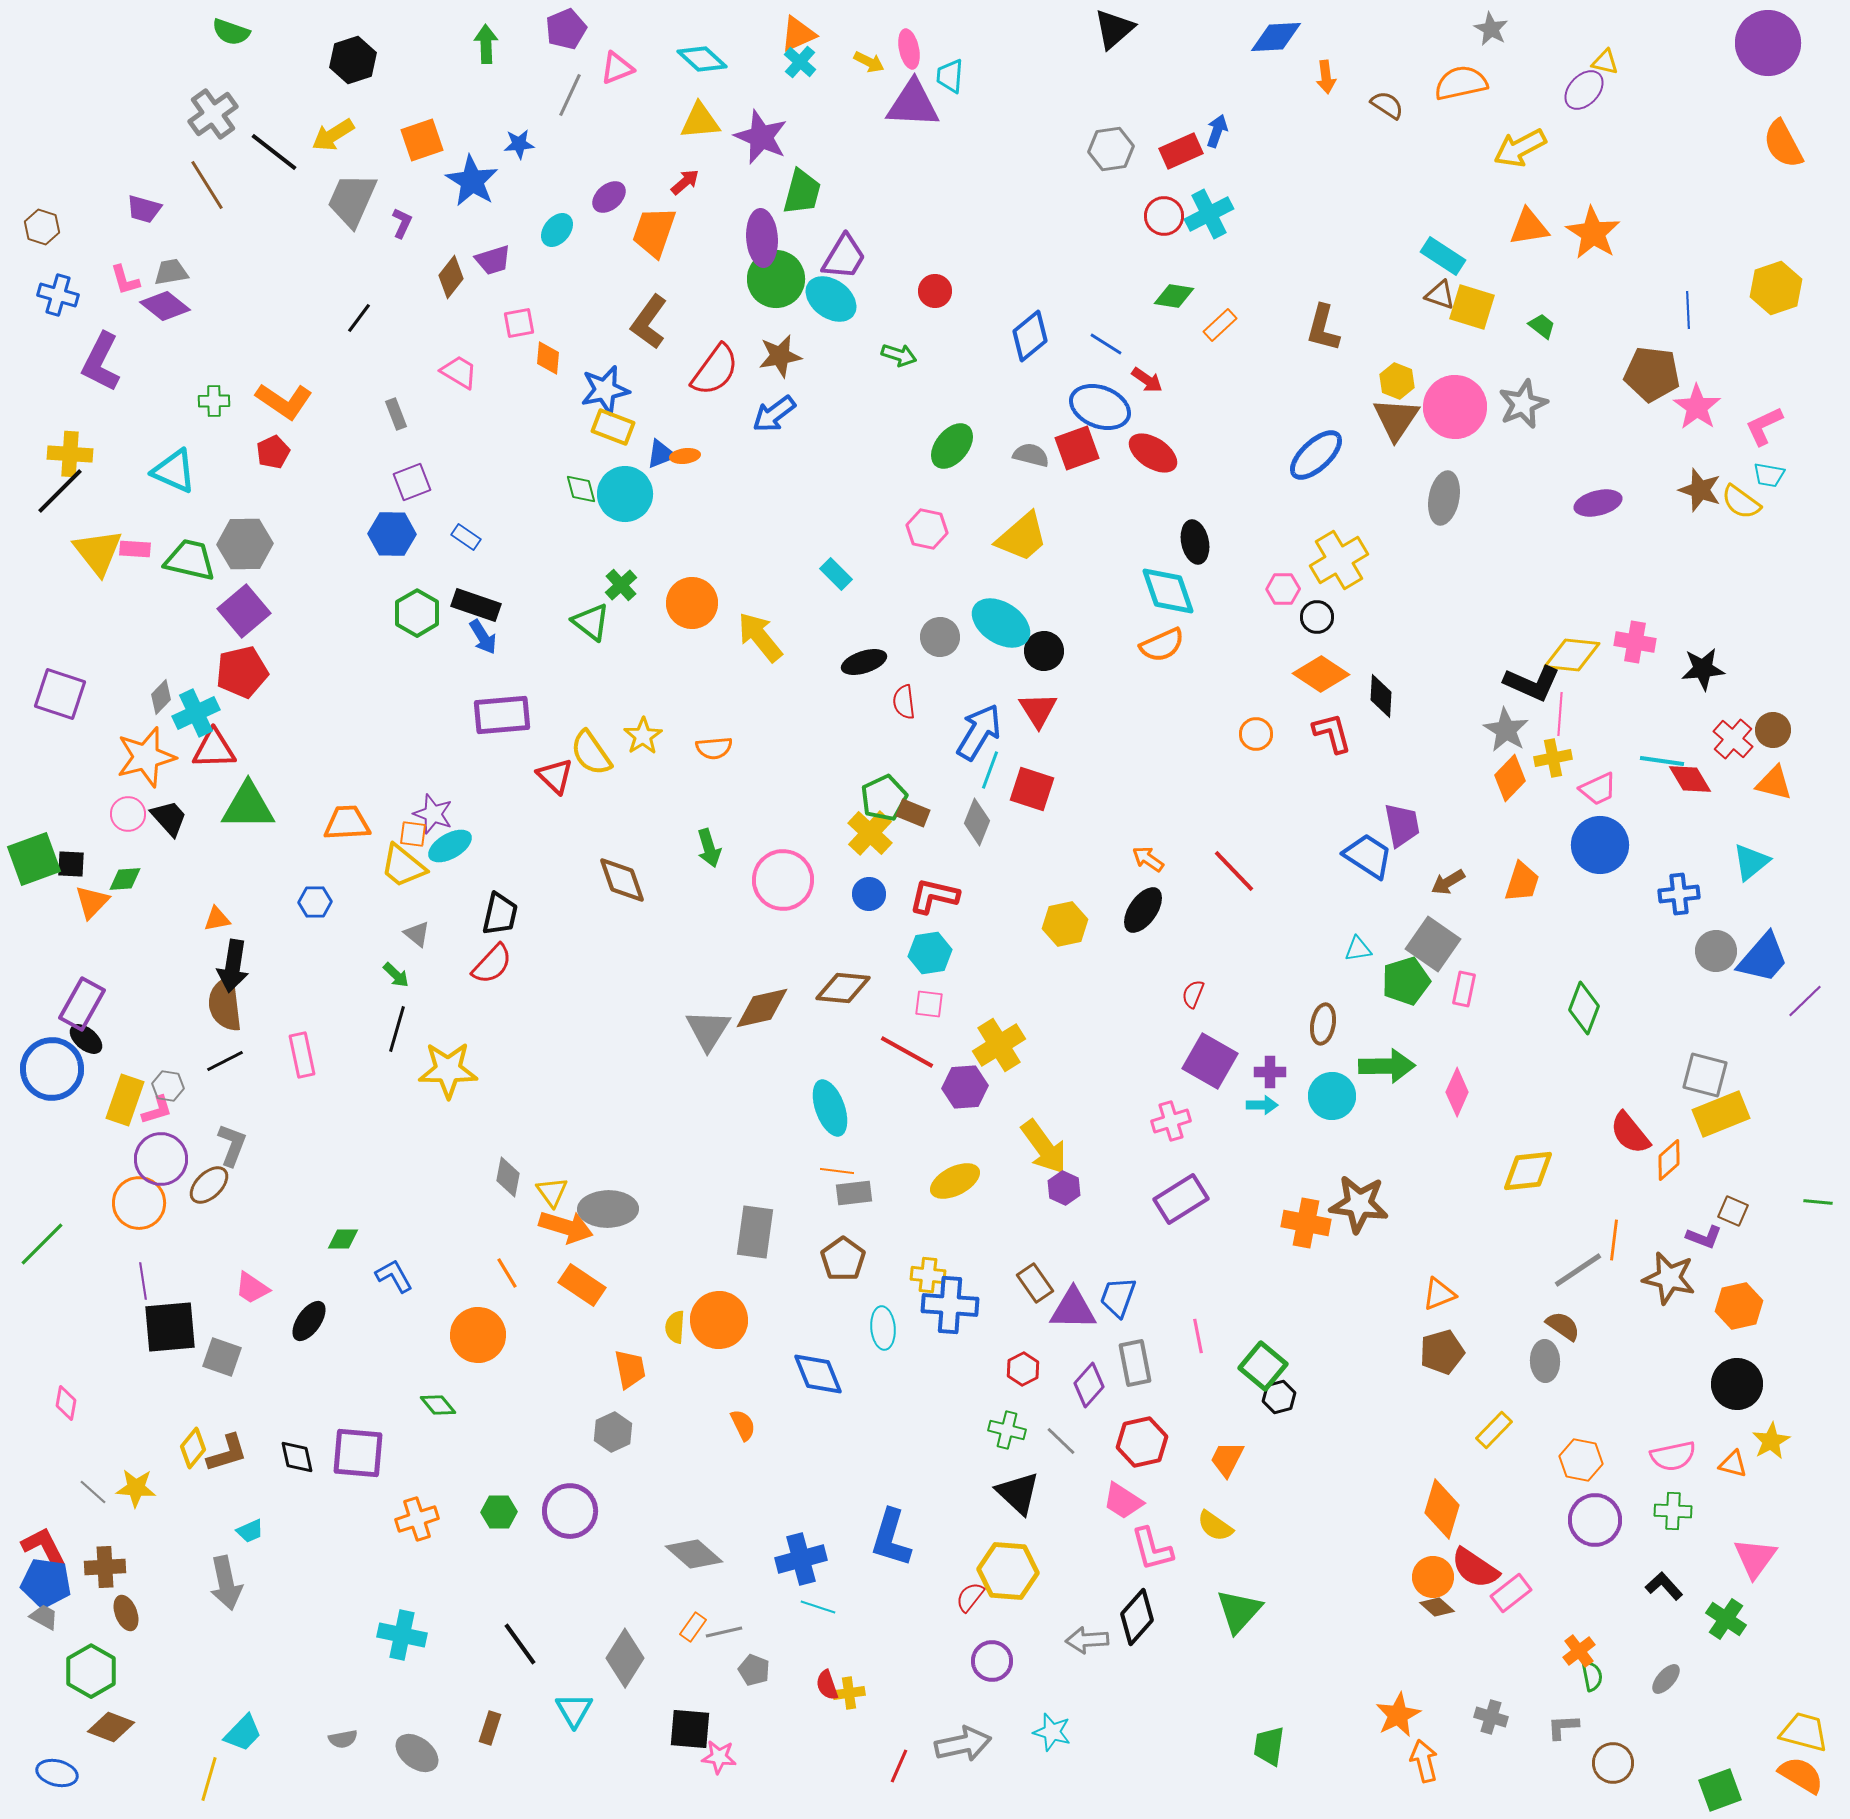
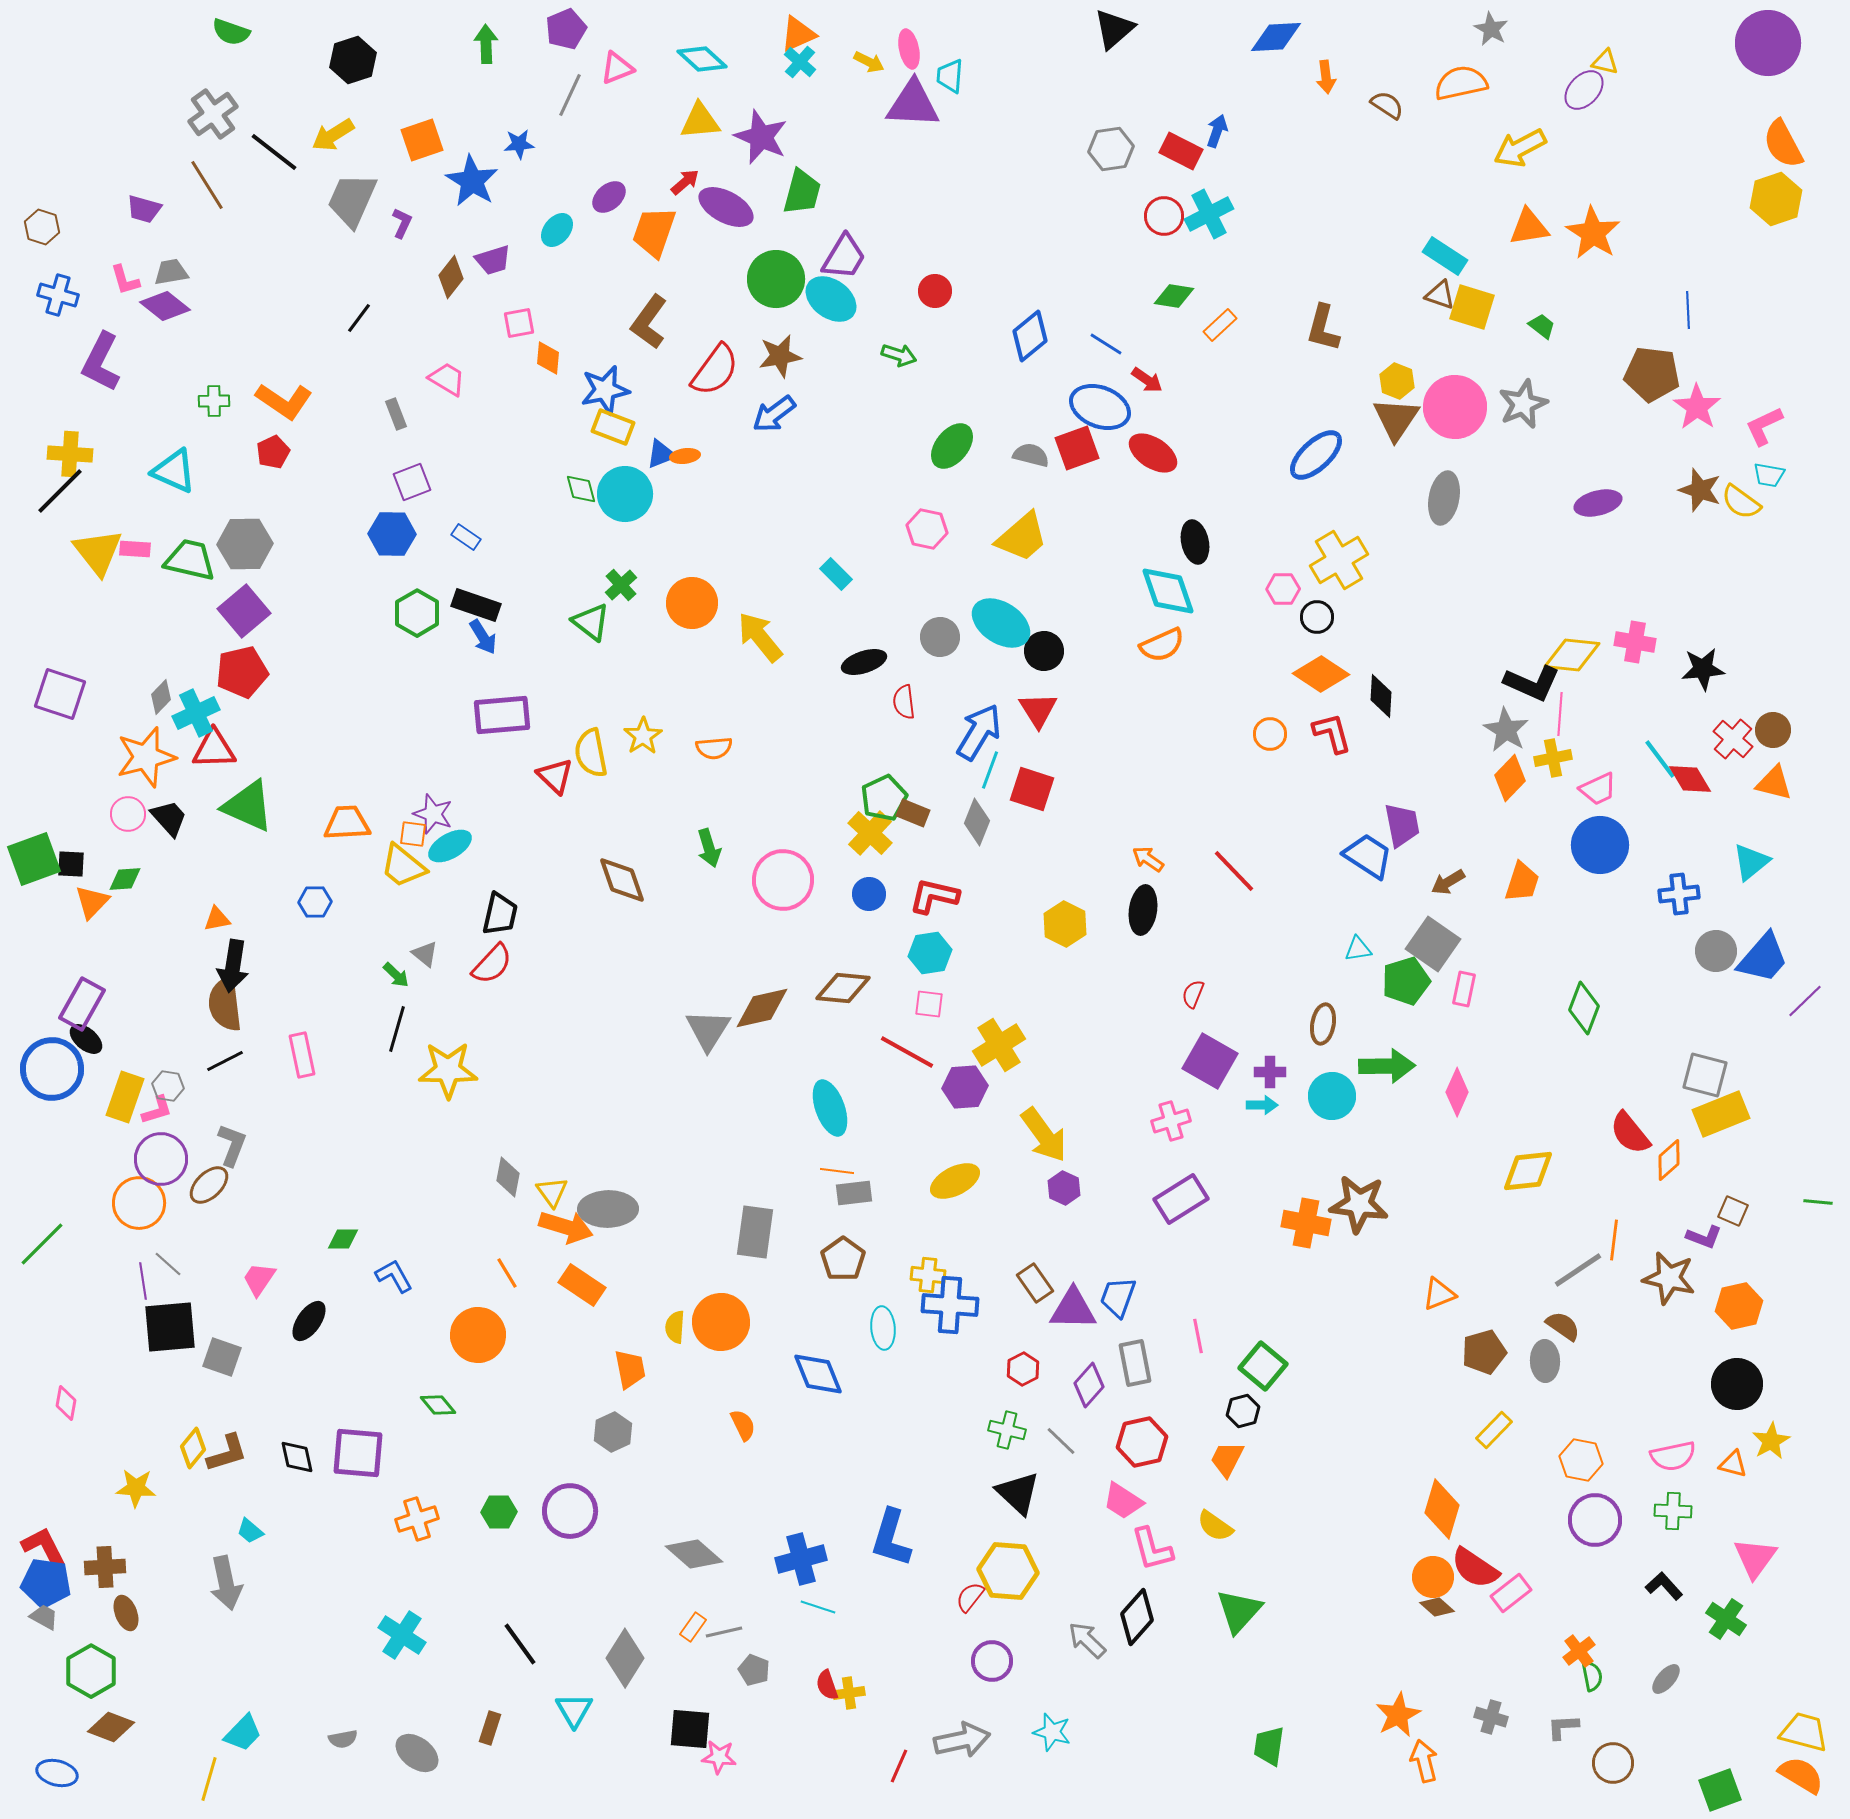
red rectangle at (1181, 151): rotated 51 degrees clockwise
purple ellipse at (762, 238): moved 36 px left, 31 px up; rotated 58 degrees counterclockwise
cyan rectangle at (1443, 256): moved 2 px right
yellow hexagon at (1776, 288): moved 89 px up
pink trapezoid at (459, 372): moved 12 px left, 7 px down
orange circle at (1256, 734): moved 14 px right
yellow semicircle at (591, 753): rotated 24 degrees clockwise
cyan line at (1662, 761): moved 2 px left, 2 px up; rotated 45 degrees clockwise
green triangle at (248, 806): rotated 24 degrees clockwise
black ellipse at (1143, 910): rotated 27 degrees counterclockwise
yellow hexagon at (1065, 924): rotated 21 degrees counterclockwise
gray triangle at (417, 934): moved 8 px right, 20 px down
yellow rectangle at (125, 1100): moved 3 px up
yellow arrow at (1044, 1147): moved 12 px up
pink trapezoid at (252, 1288): moved 7 px right, 9 px up; rotated 90 degrees clockwise
orange circle at (719, 1320): moved 2 px right, 2 px down
brown pentagon at (1442, 1352): moved 42 px right
black hexagon at (1279, 1397): moved 36 px left, 14 px down
gray line at (93, 1492): moved 75 px right, 228 px up
cyan trapezoid at (250, 1531): rotated 64 degrees clockwise
cyan cross at (402, 1635): rotated 21 degrees clockwise
gray arrow at (1087, 1640): rotated 48 degrees clockwise
gray arrow at (963, 1744): moved 1 px left, 4 px up
